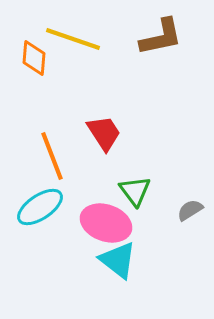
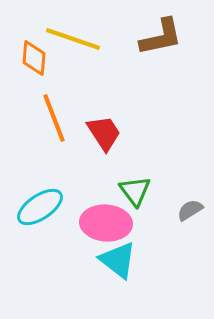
orange line: moved 2 px right, 38 px up
pink ellipse: rotated 15 degrees counterclockwise
